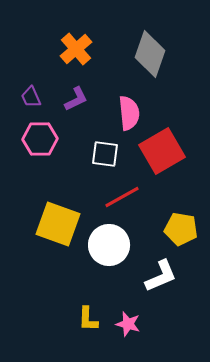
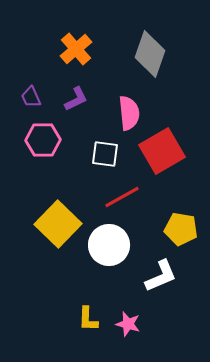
pink hexagon: moved 3 px right, 1 px down
yellow square: rotated 24 degrees clockwise
